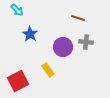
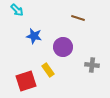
blue star: moved 4 px right, 2 px down; rotated 21 degrees counterclockwise
gray cross: moved 6 px right, 23 px down
red square: moved 8 px right; rotated 10 degrees clockwise
